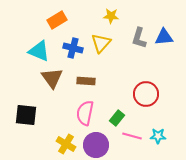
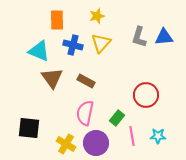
yellow star: moved 14 px left; rotated 21 degrees counterclockwise
orange rectangle: rotated 60 degrees counterclockwise
gray L-shape: moved 1 px up
blue cross: moved 3 px up
brown rectangle: rotated 24 degrees clockwise
red circle: moved 1 px down
black square: moved 3 px right, 13 px down
pink line: rotated 66 degrees clockwise
purple circle: moved 2 px up
